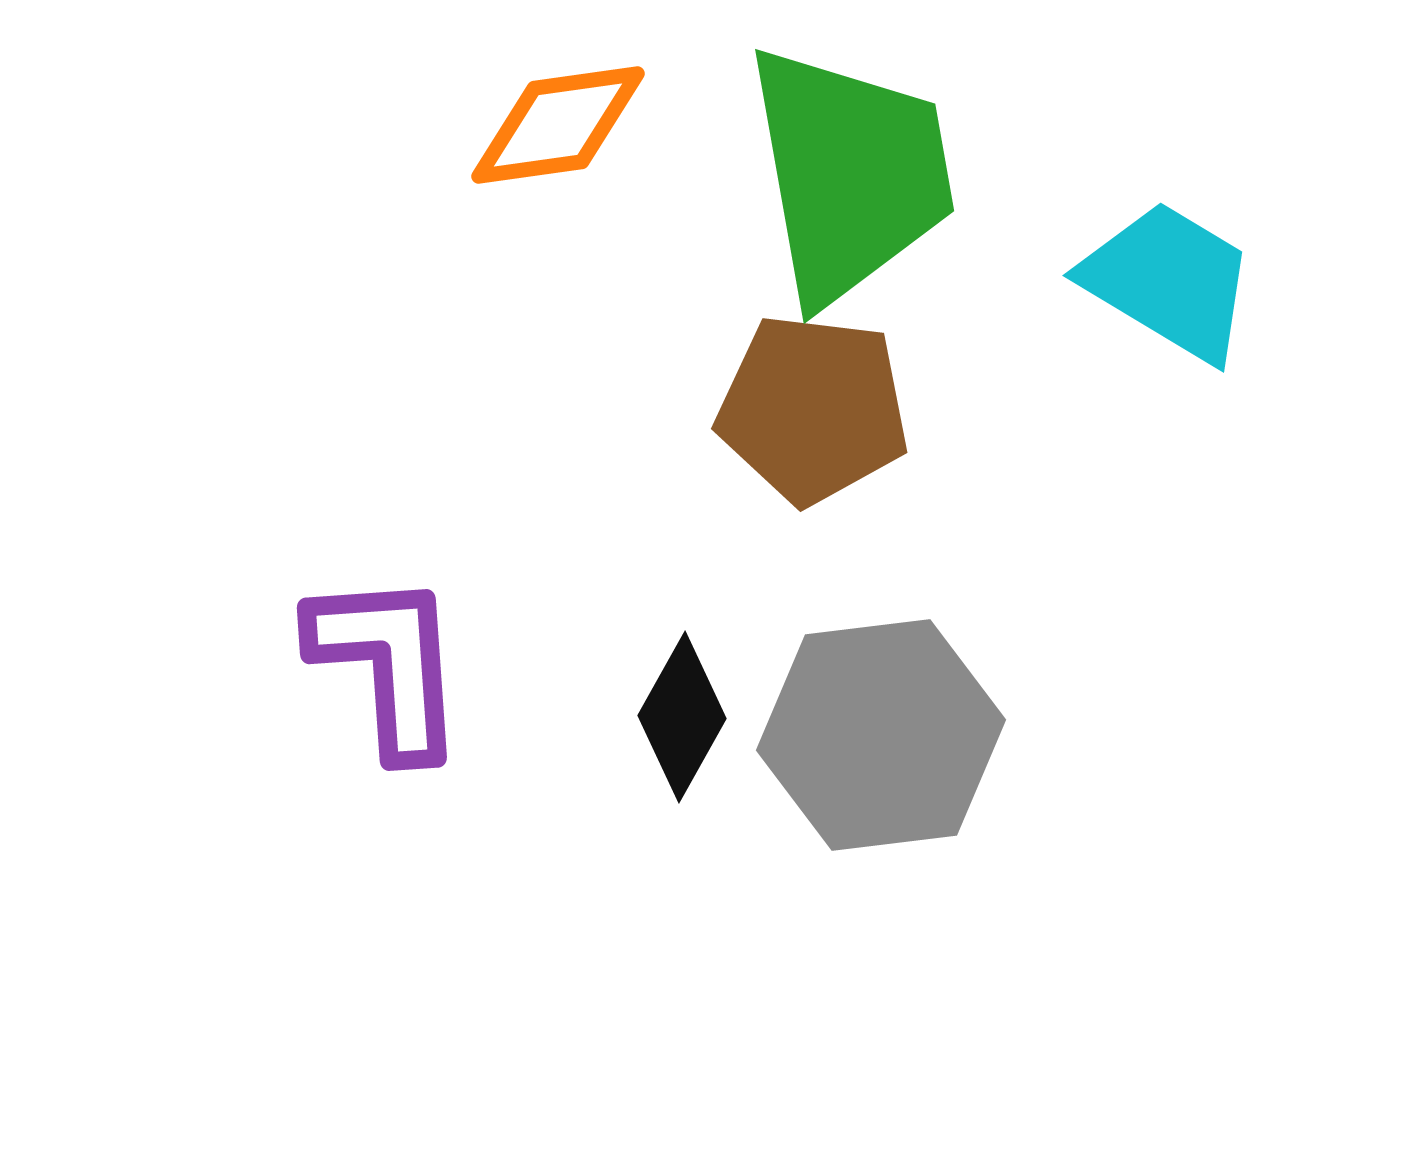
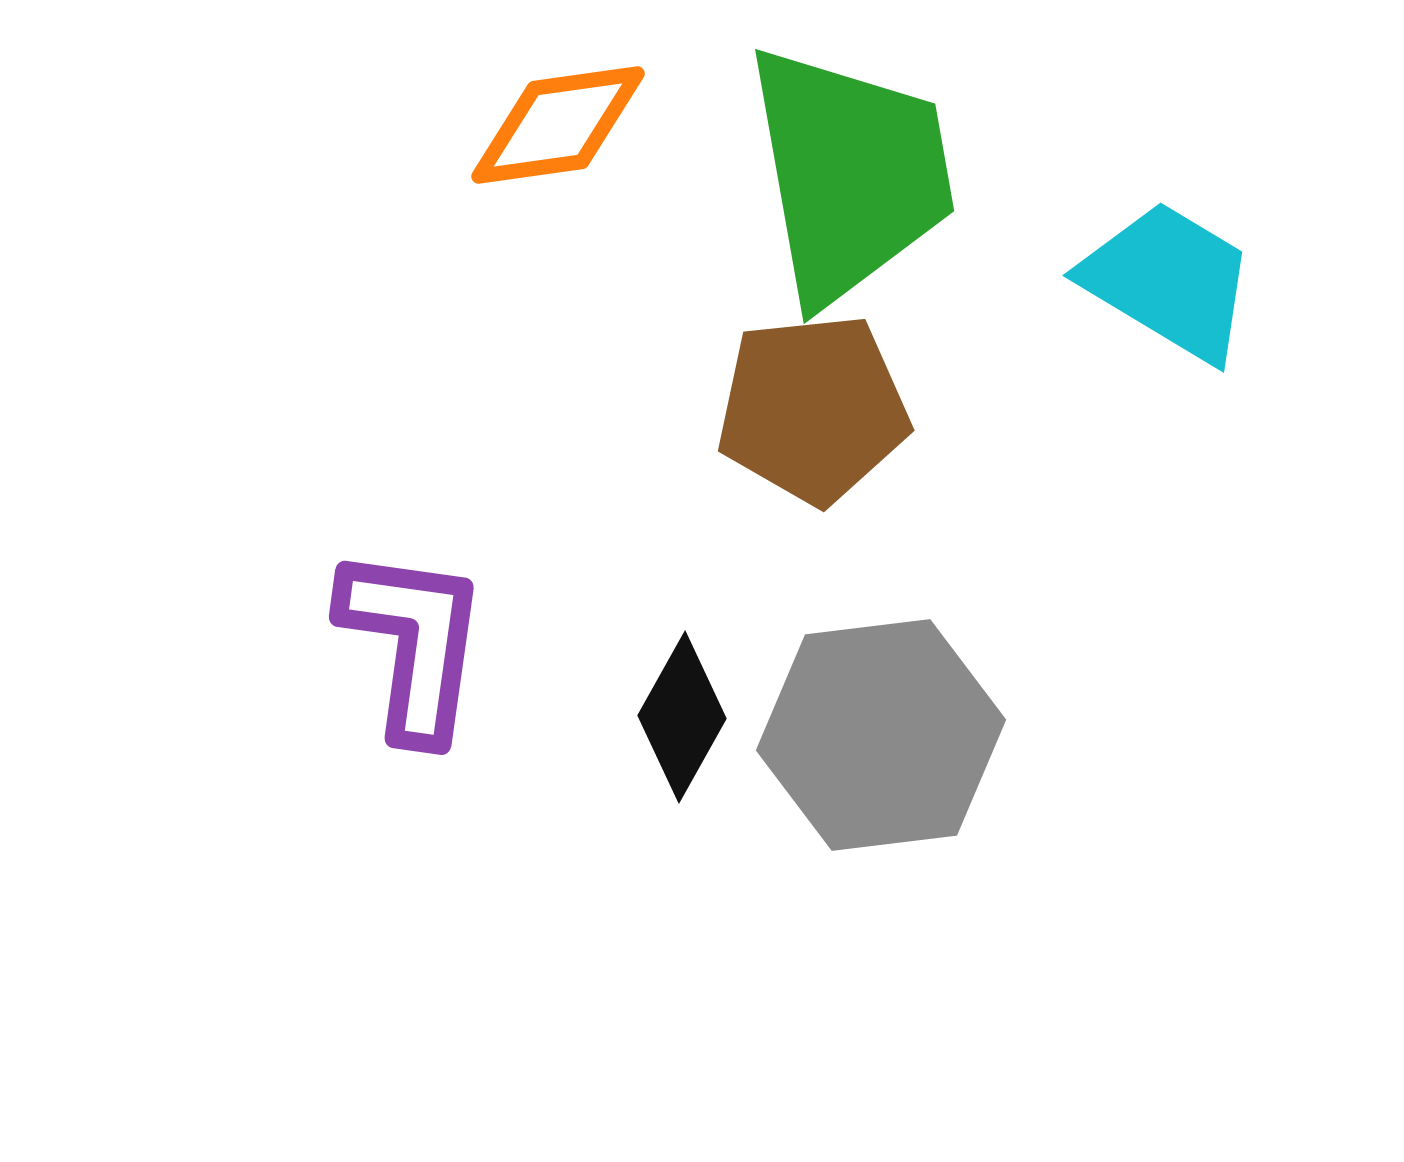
brown pentagon: rotated 13 degrees counterclockwise
purple L-shape: moved 25 px right, 21 px up; rotated 12 degrees clockwise
